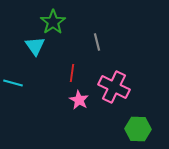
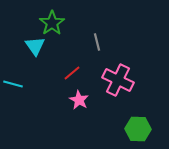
green star: moved 1 px left, 1 px down
red line: rotated 42 degrees clockwise
cyan line: moved 1 px down
pink cross: moved 4 px right, 7 px up
